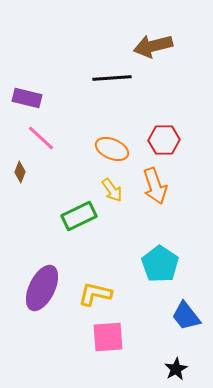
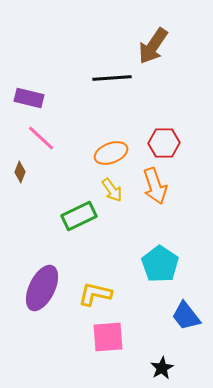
brown arrow: rotated 42 degrees counterclockwise
purple rectangle: moved 2 px right
red hexagon: moved 3 px down
orange ellipse: moved 1 px left, 4 px down; rotated 44 degrees counterclockwise
black star: moved 14 px left, 1 px up
